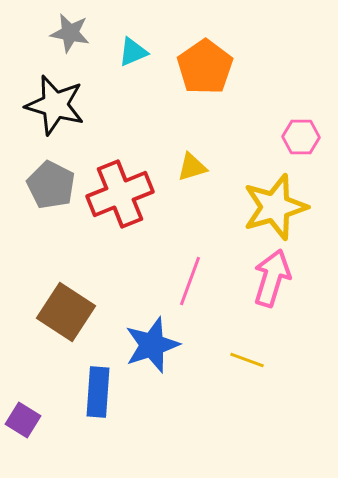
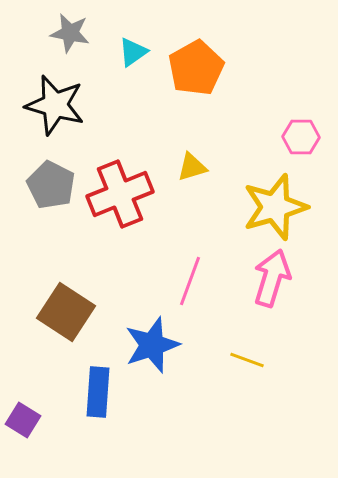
cyan triangle: rotated 12 degrees counterclockwise
orange pentagon: moved 9 px left, 1 px down; rotated 6 degrees clockwise
